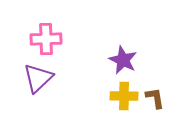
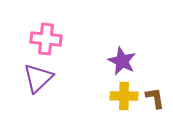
pink cross: rotated 8 degrees clockwise
purple star: moved 1 px left, 1 px down
